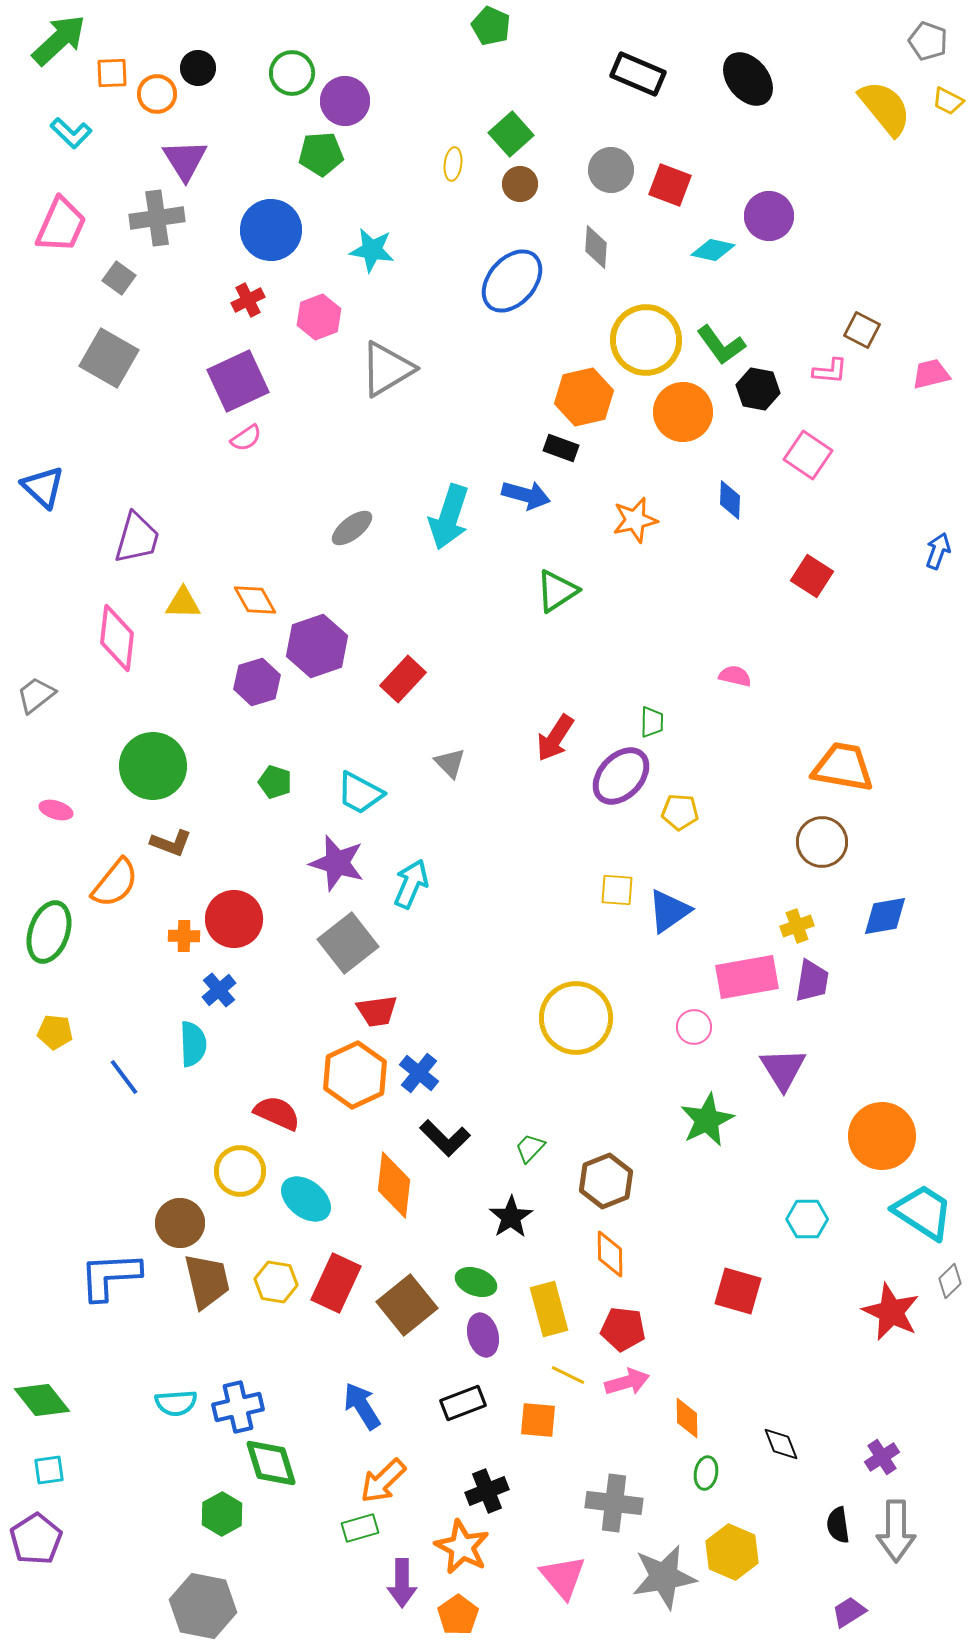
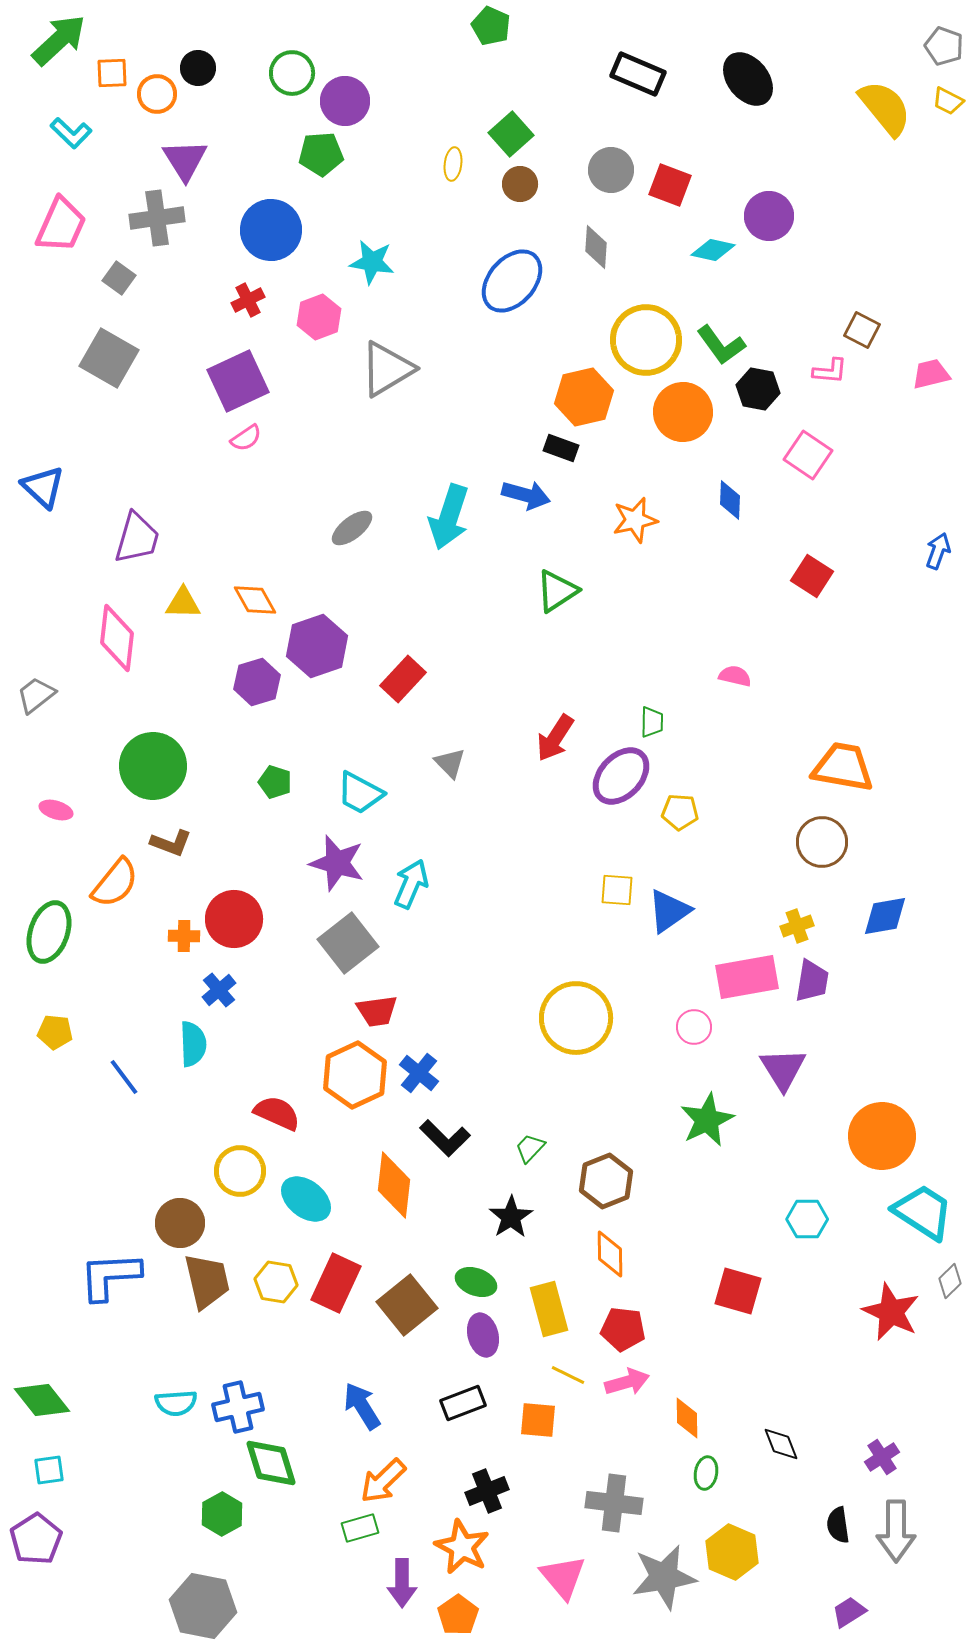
gray pentagon at (928, 41): moved 16 px right, 5 px down
cyan star at (372, 250): moved 12 px down
